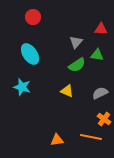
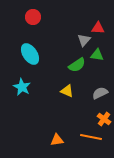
red triangle: moved 3 px left, 1 px up
gray triangle: moved 8 px right, 2 px up
cyan star: rotated 12 degrees clockwise
